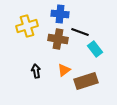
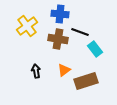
yellow cross: rotated 20 degrees counterclockwise
